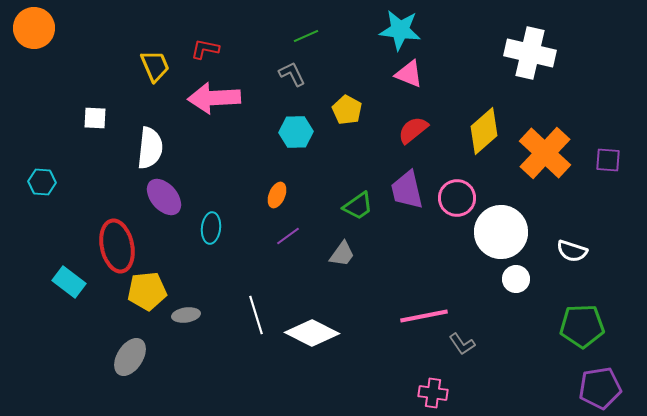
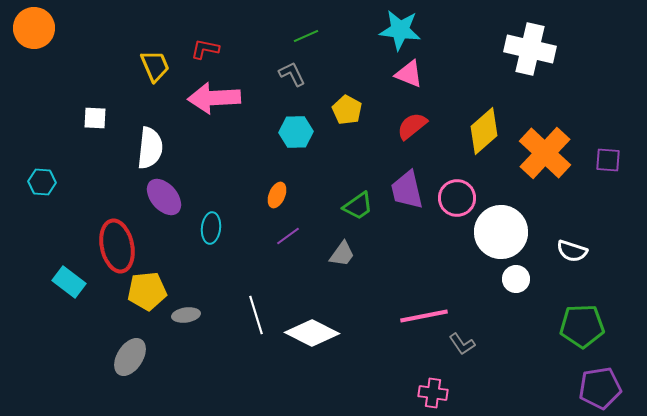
white cross at (530, 53): moved 4 px up
red semicircle at (413, 130): moved 1 px left, 4 px up
